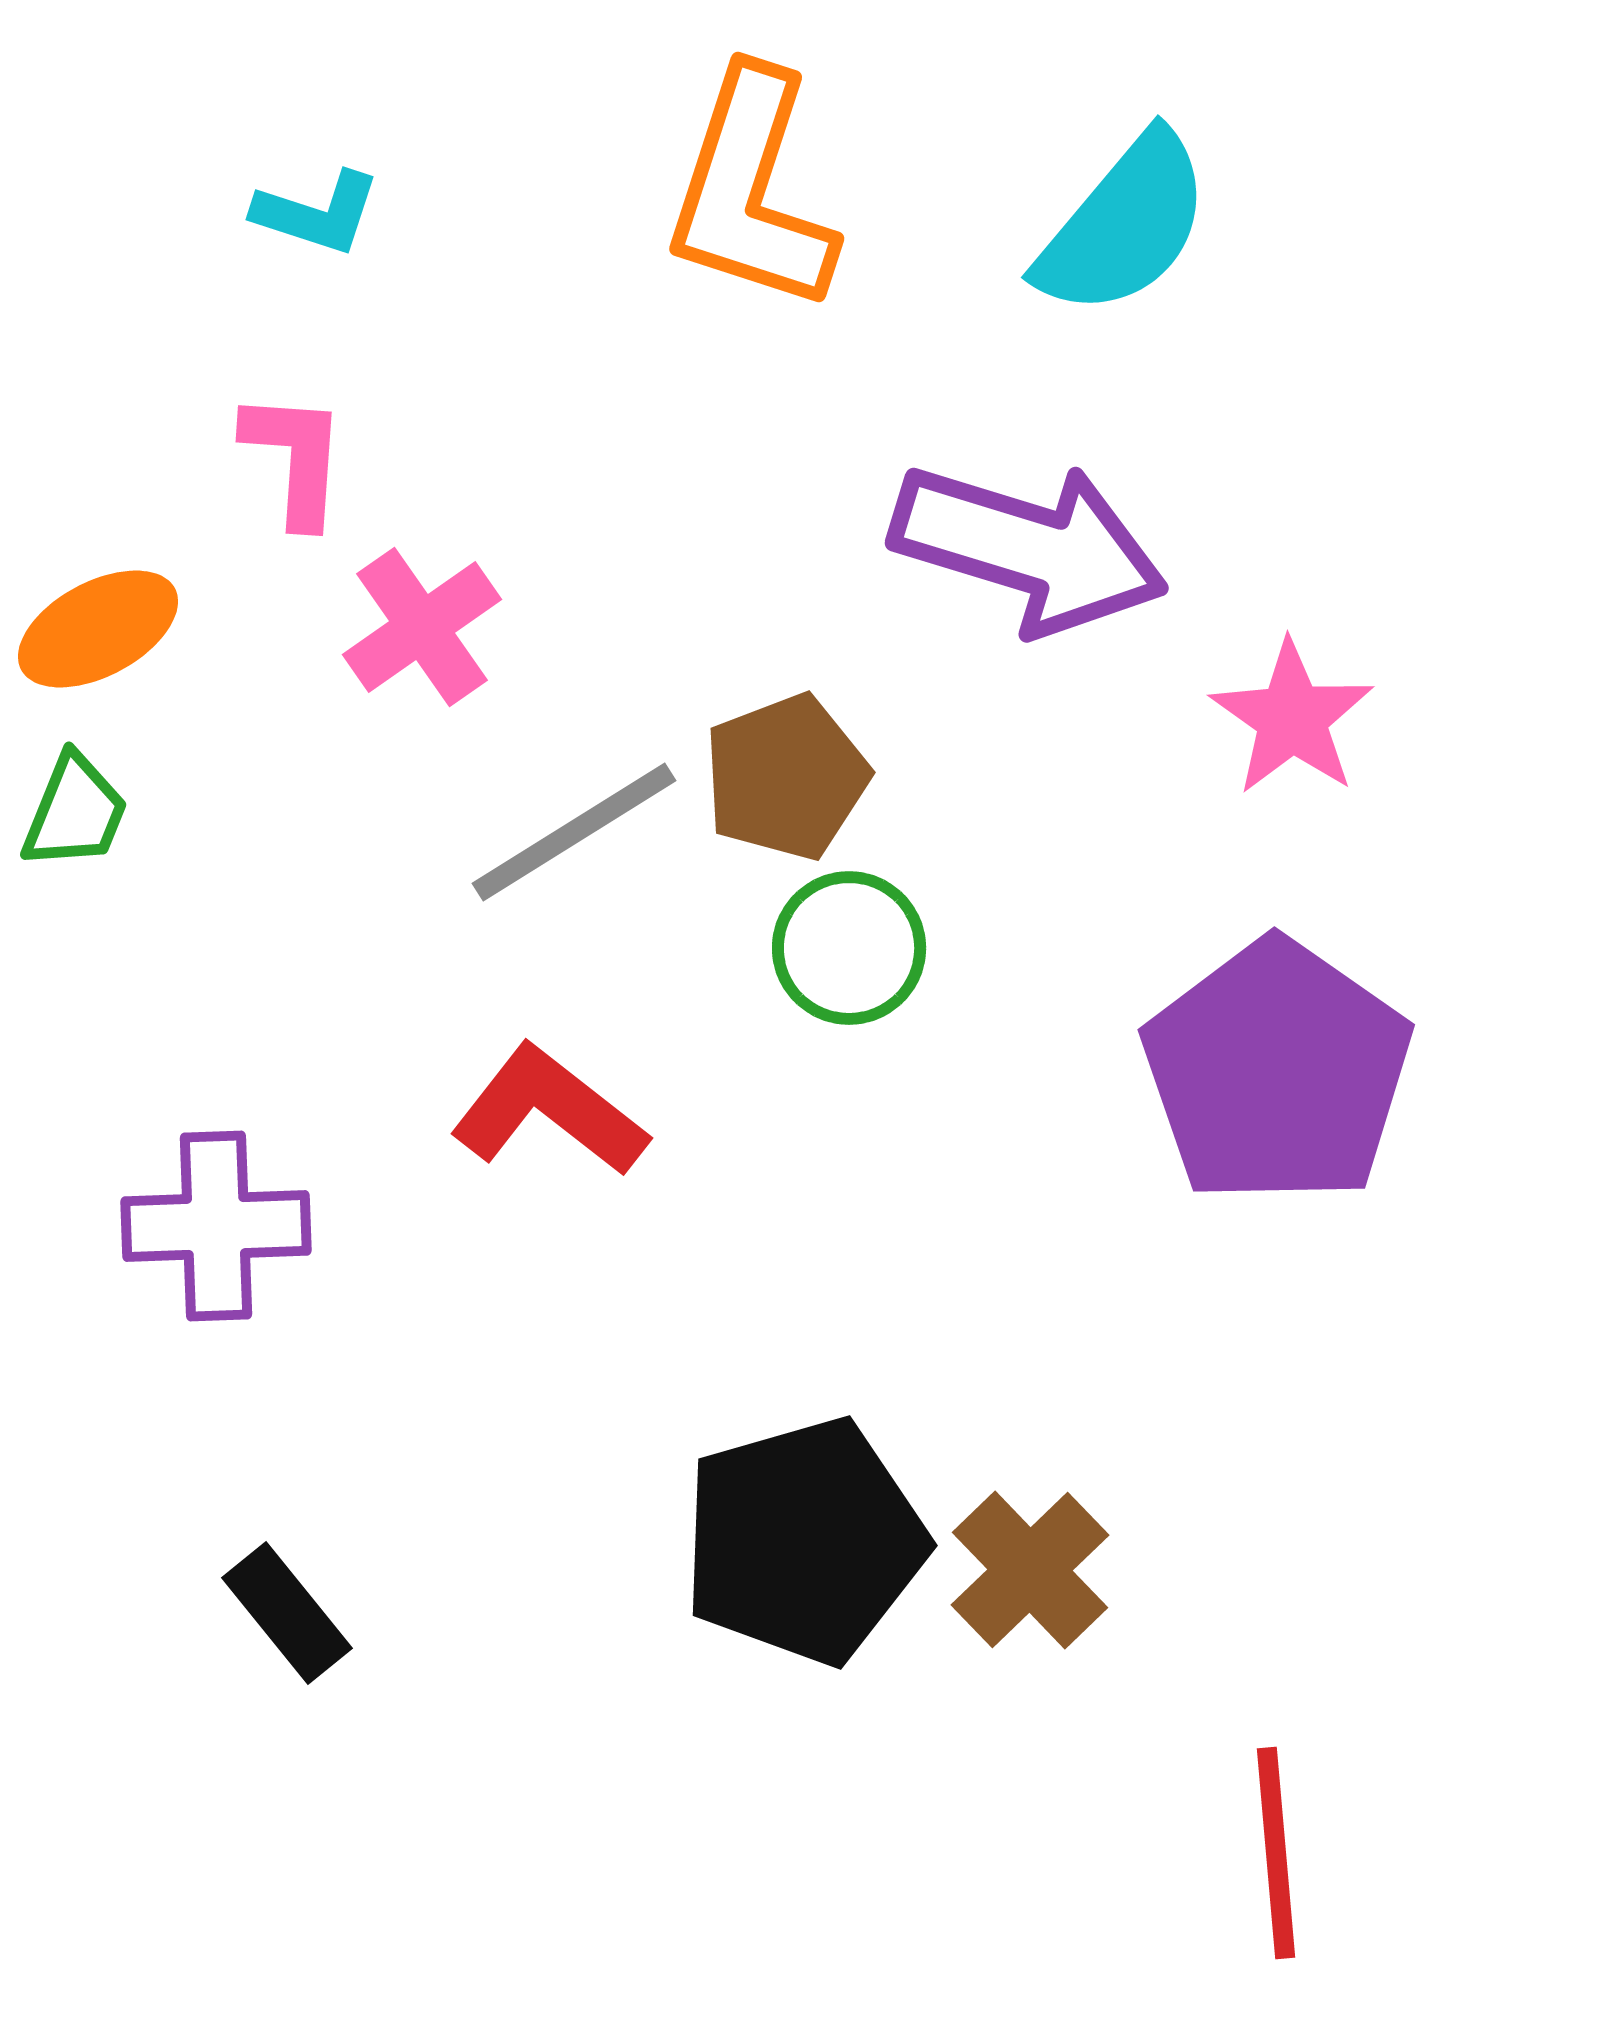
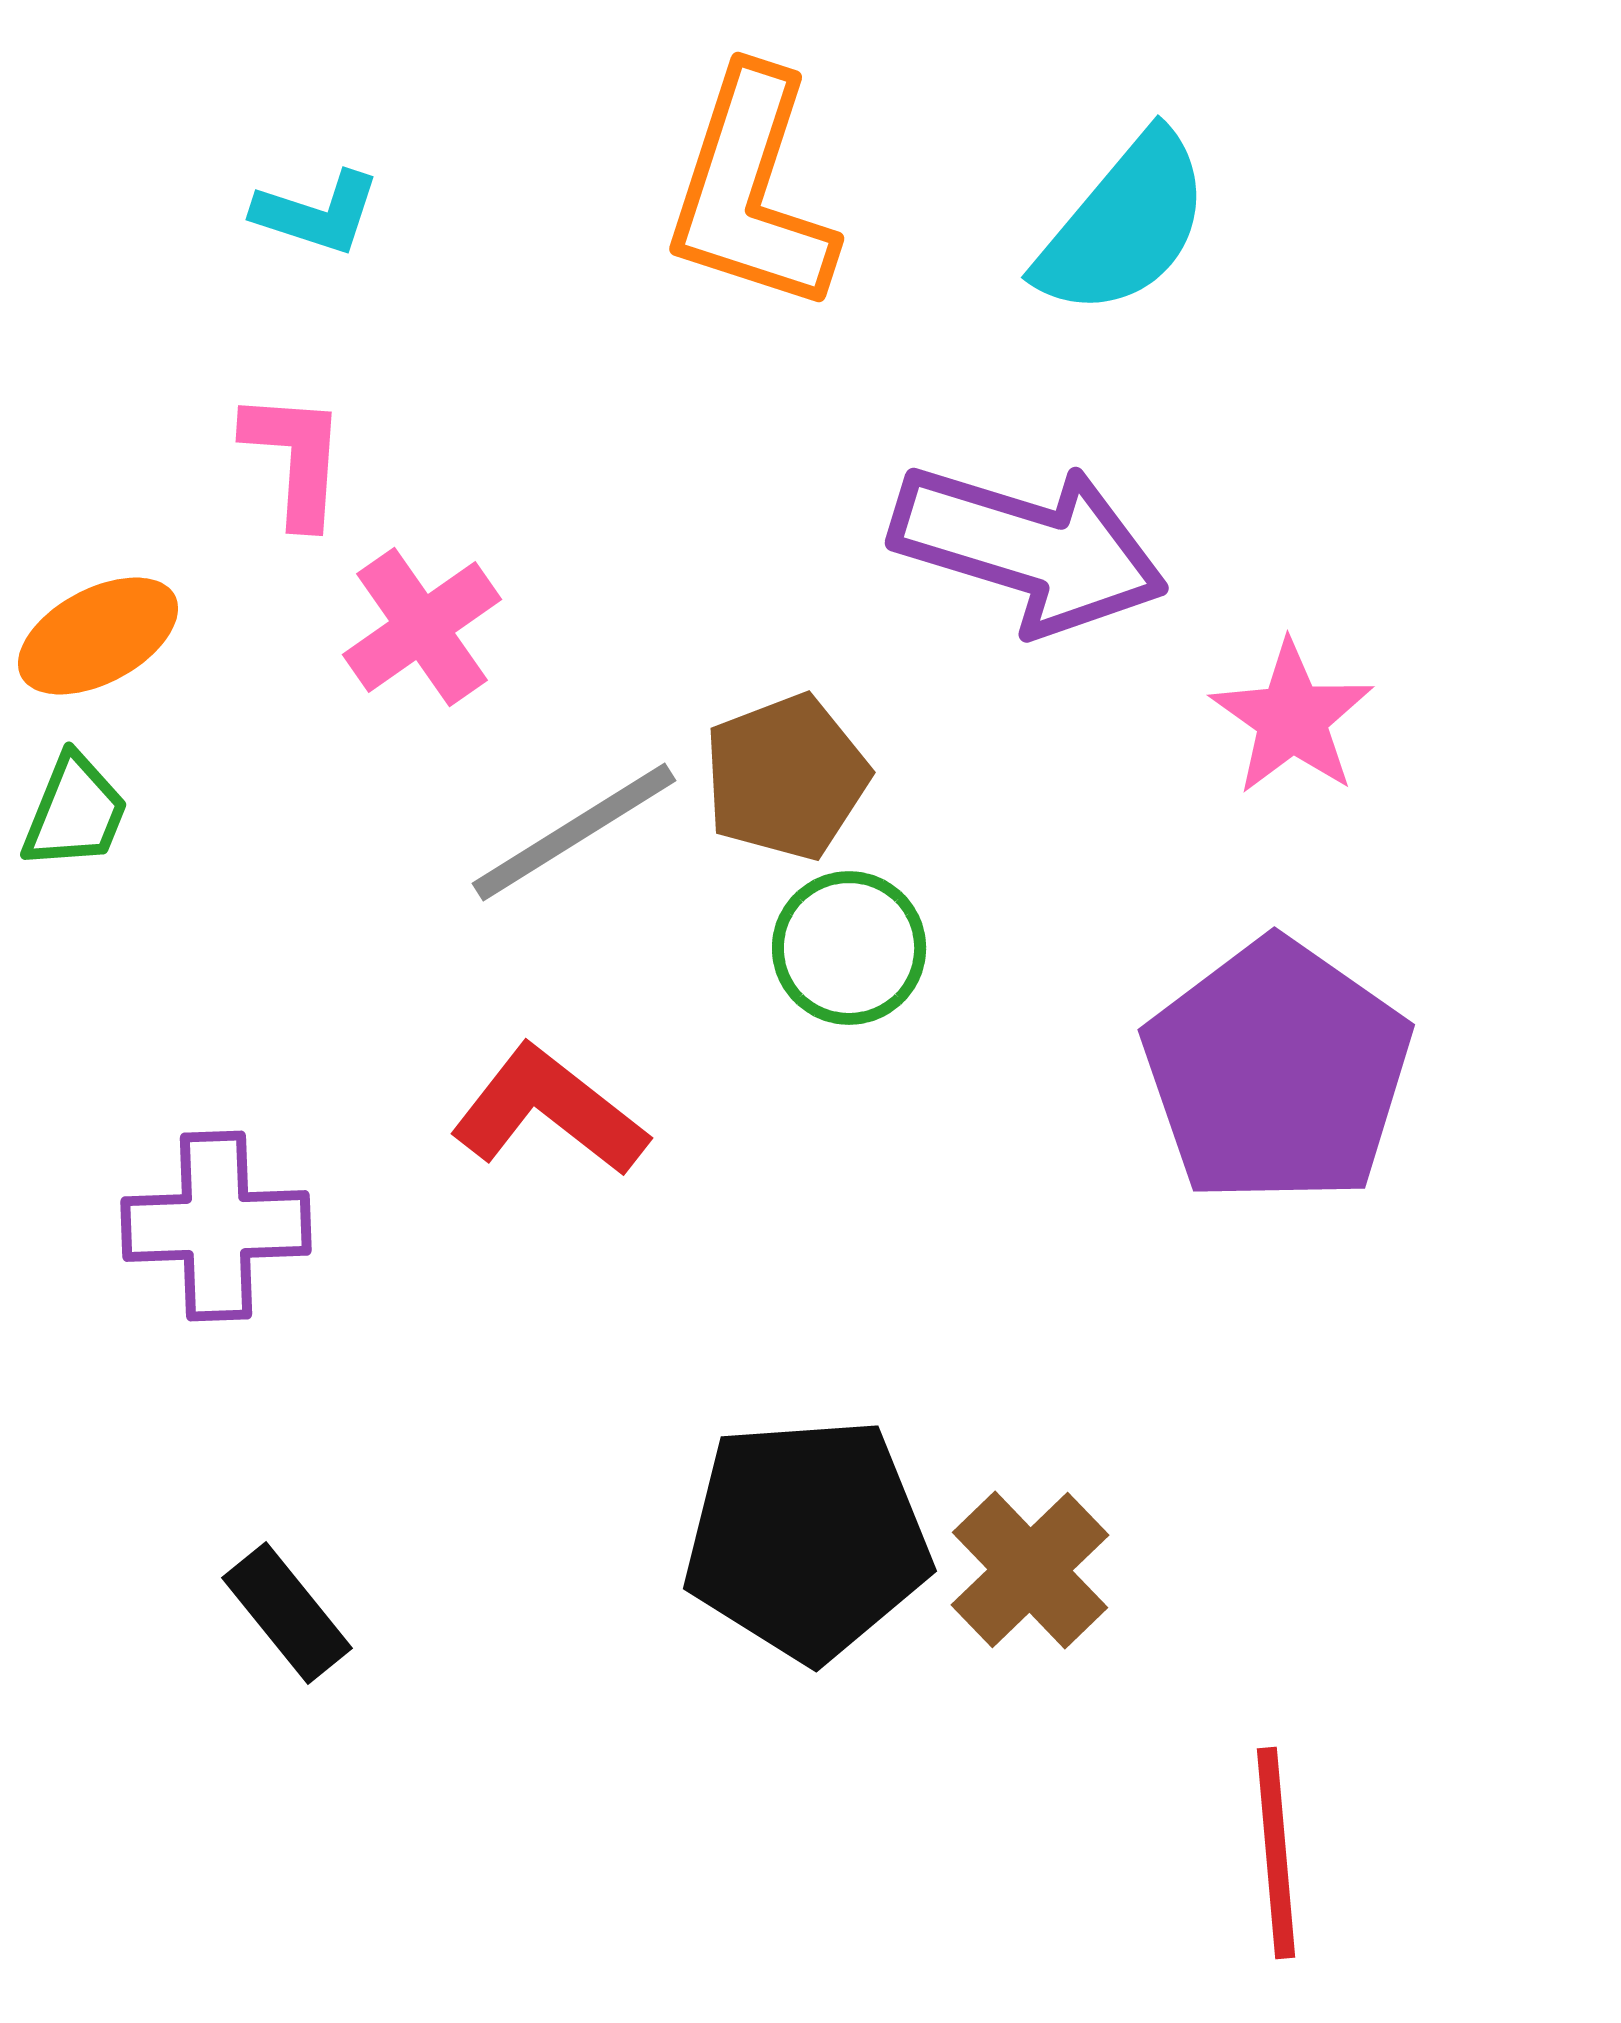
orange ellipse: moved 7 px down
black pentagon: moved 3 px right, 2 px up; rotated 12 degrees clockwise
